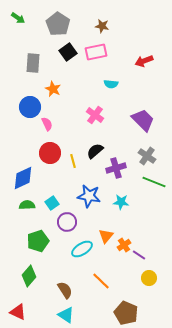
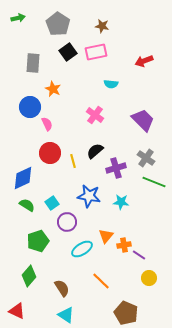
green arrow: rotated 48 degrees counterclockwise
gray cross: moved 1 px left, 2 px down
green semicircle: rotated 35 degrees clockwise
orange cross: rotated 24 degrees clockwise
brown semicircle: moved 3 px left, 2 px up
red triangle: moved 1 px left, 1 px up
